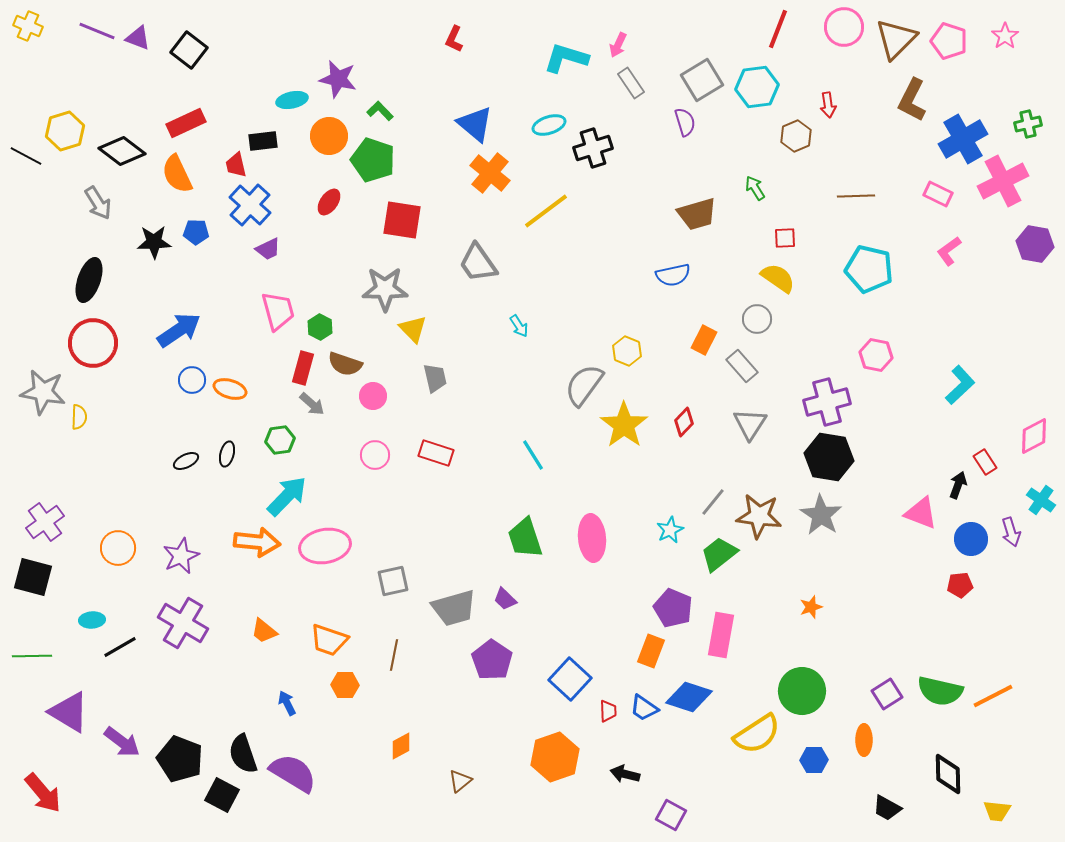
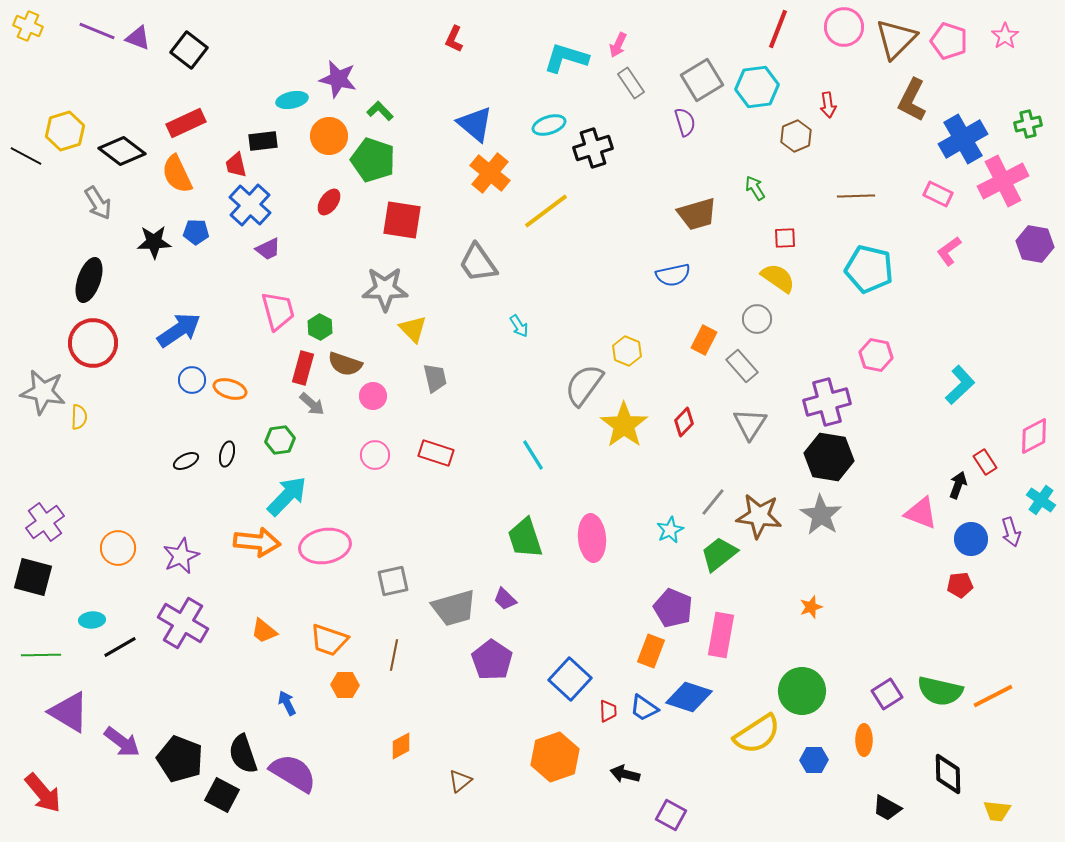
green line at (32, 656): moved 9 px right, 1 px up
